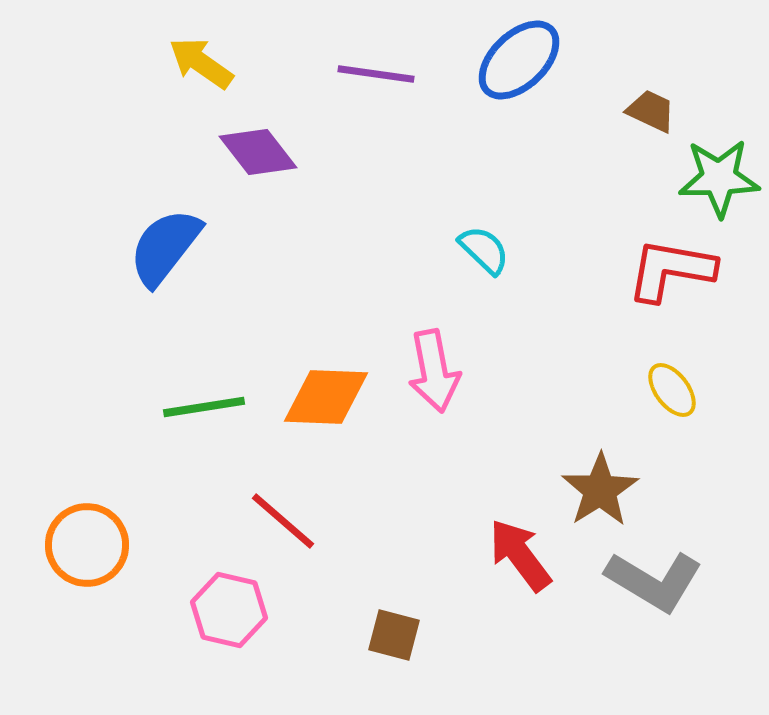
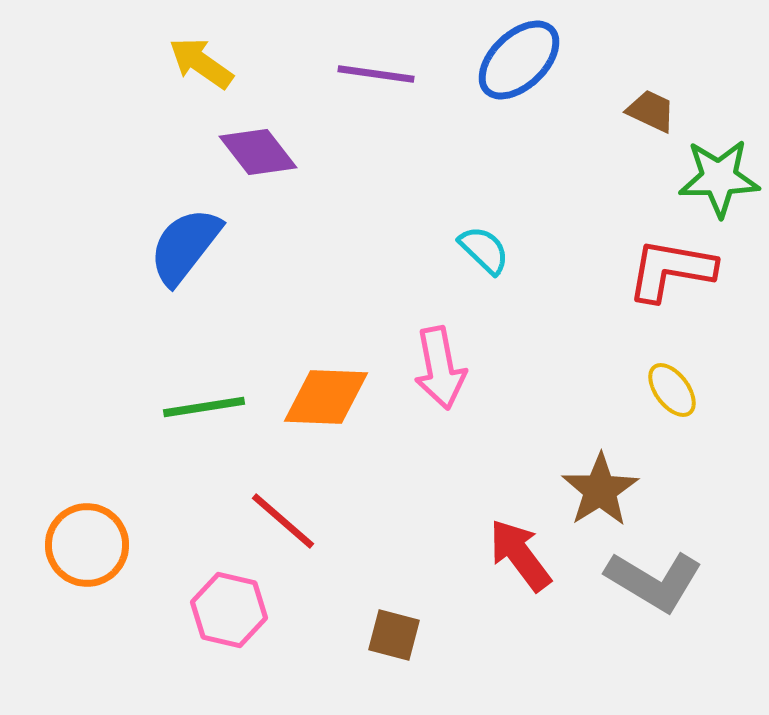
blue semicircle: moved 20 px right, 1 px up
pink arrow: moved 6 px right, 3 px up
